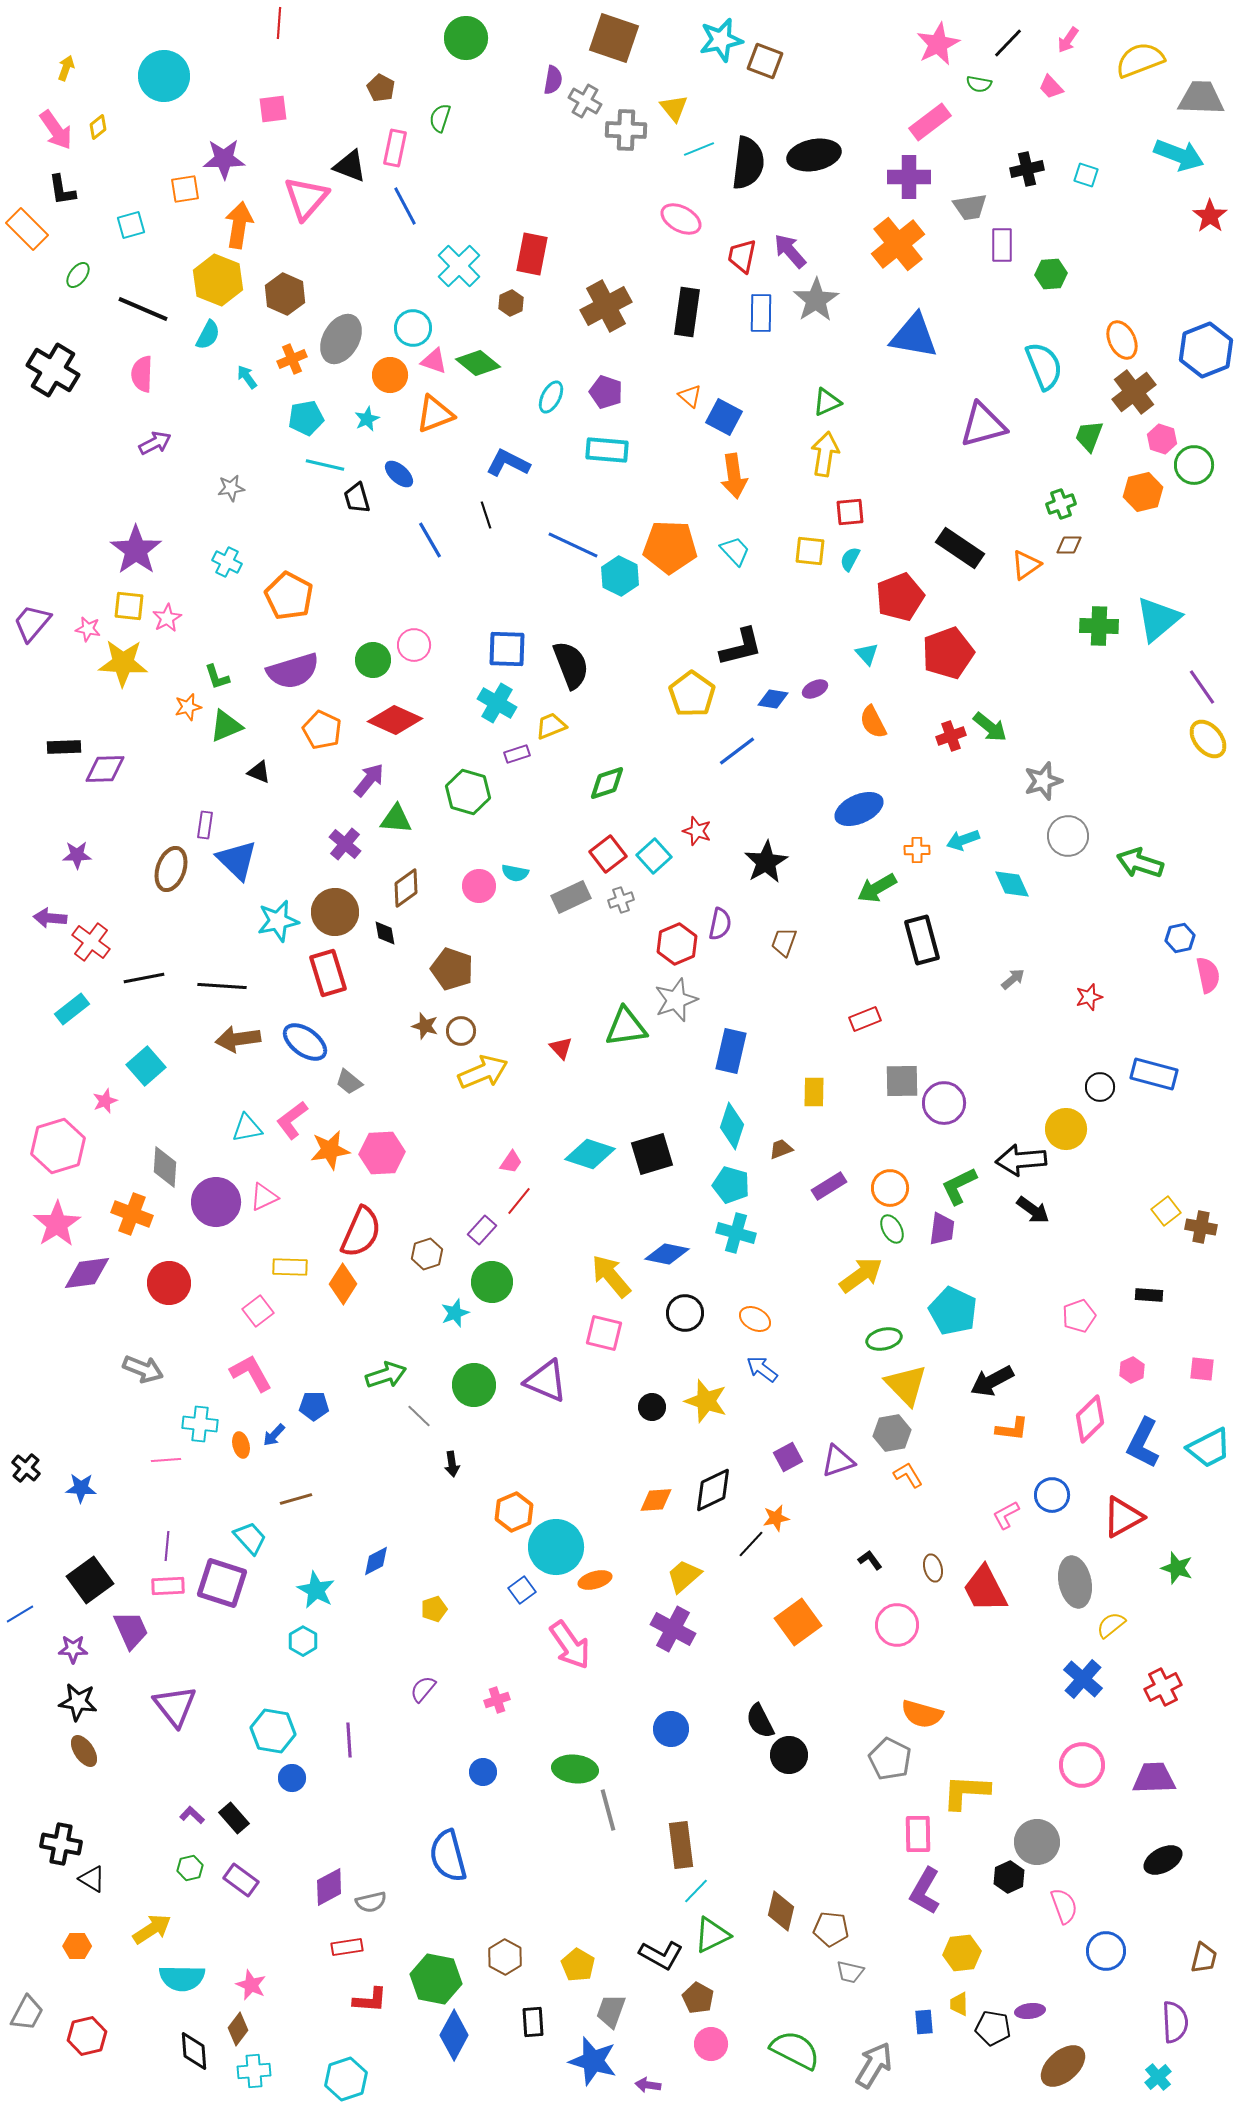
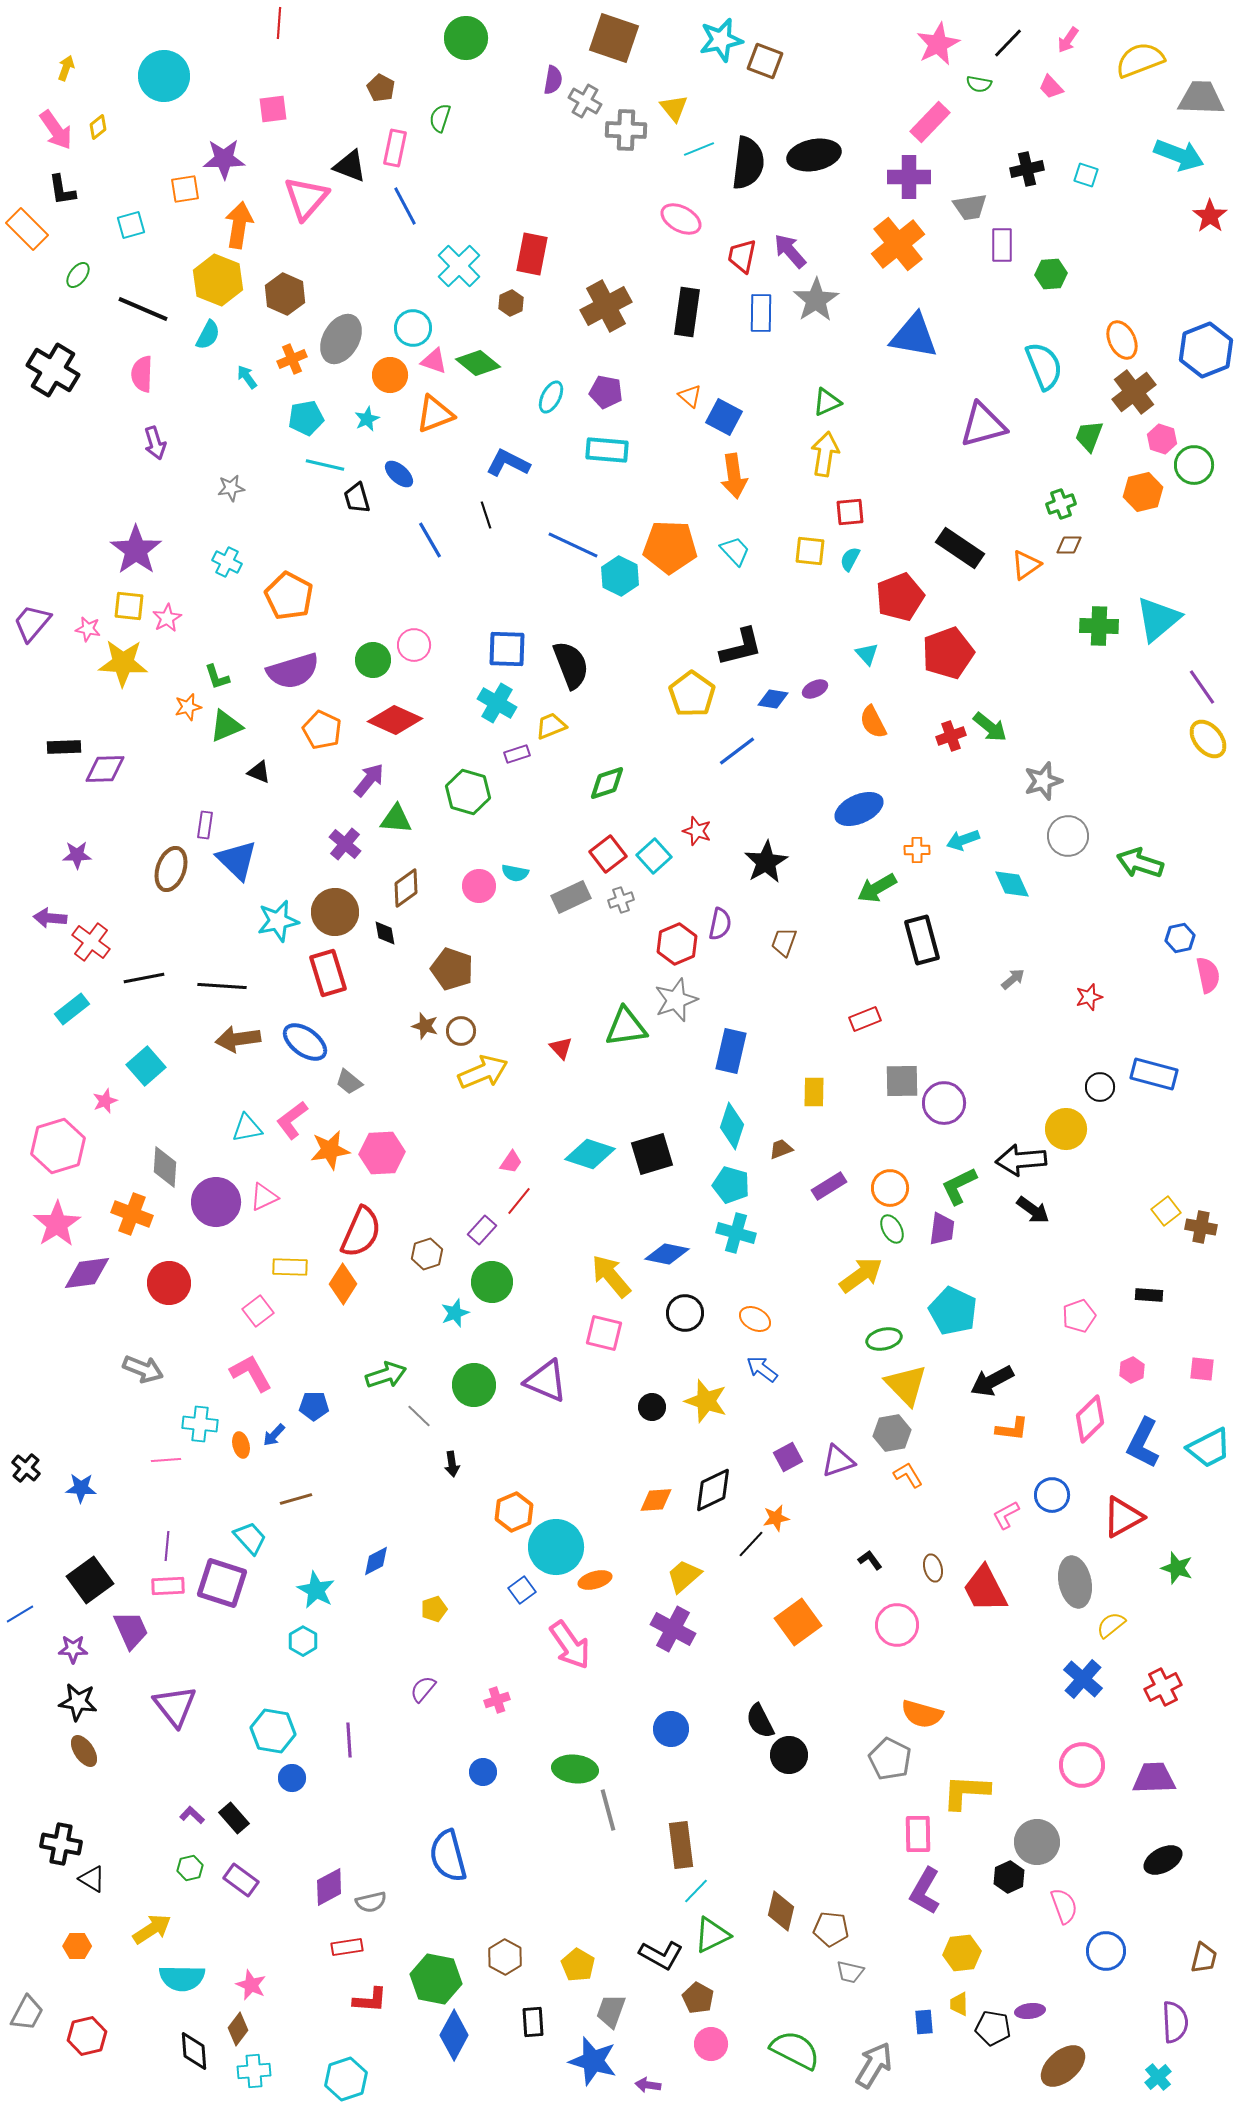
pink rectangle at (930, 122): rotated 9 degrees counterclockwise
purple pentagon at (606, 392): rotated 8 degrees counterclockwise
purple arrow at (155, 443): rotated 100 degrees clockwise
